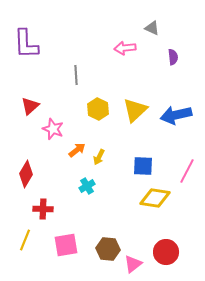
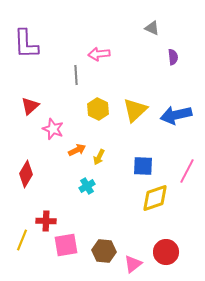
pink arrow: moved 26 px left, 6 px down
orange arrow: rotated 12 degrees clockwise
yellow diamond: rotated 28 degrees counterclockwise
red cross: moved 3 px right, 12 px down
yellow line: moved 3 px left
brown hexagon: moved 4 px left, 2 px down
